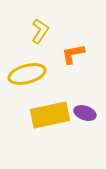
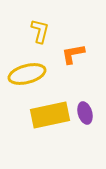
yellow L-shape: rotated 20 degrees counterclockwise
purple ellipse: rotated 55 degrees clockwise
